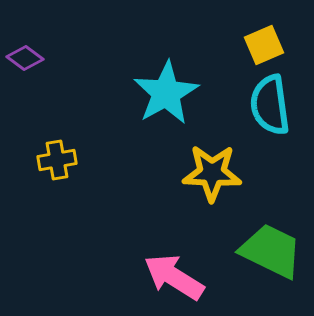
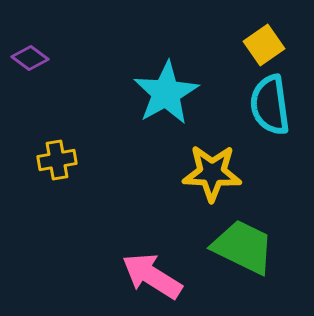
yellow square: rotated 12 degrees counterclockwise
purple diamond: moved 5 px right
green trapezoid: moved 28 px left, 4 px up
pink arrow: moved 22 px left, 1 px up
